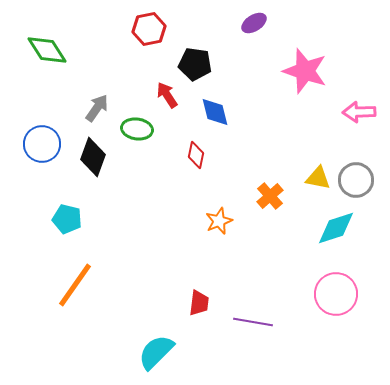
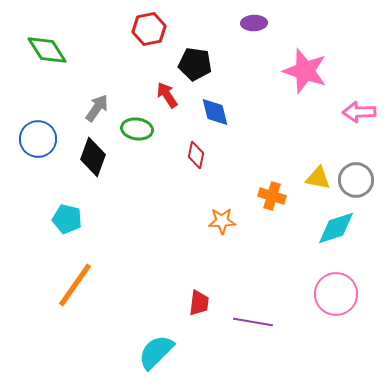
purple ellipse: rotated 30 degrees clockwise
blue circle: moved 4 px left, 5 px up
orange cross: moved 2 px right; rotated 32 degrees counterclockwise
orange star: moved 3 px right; rotated 20 degrees clockwise
